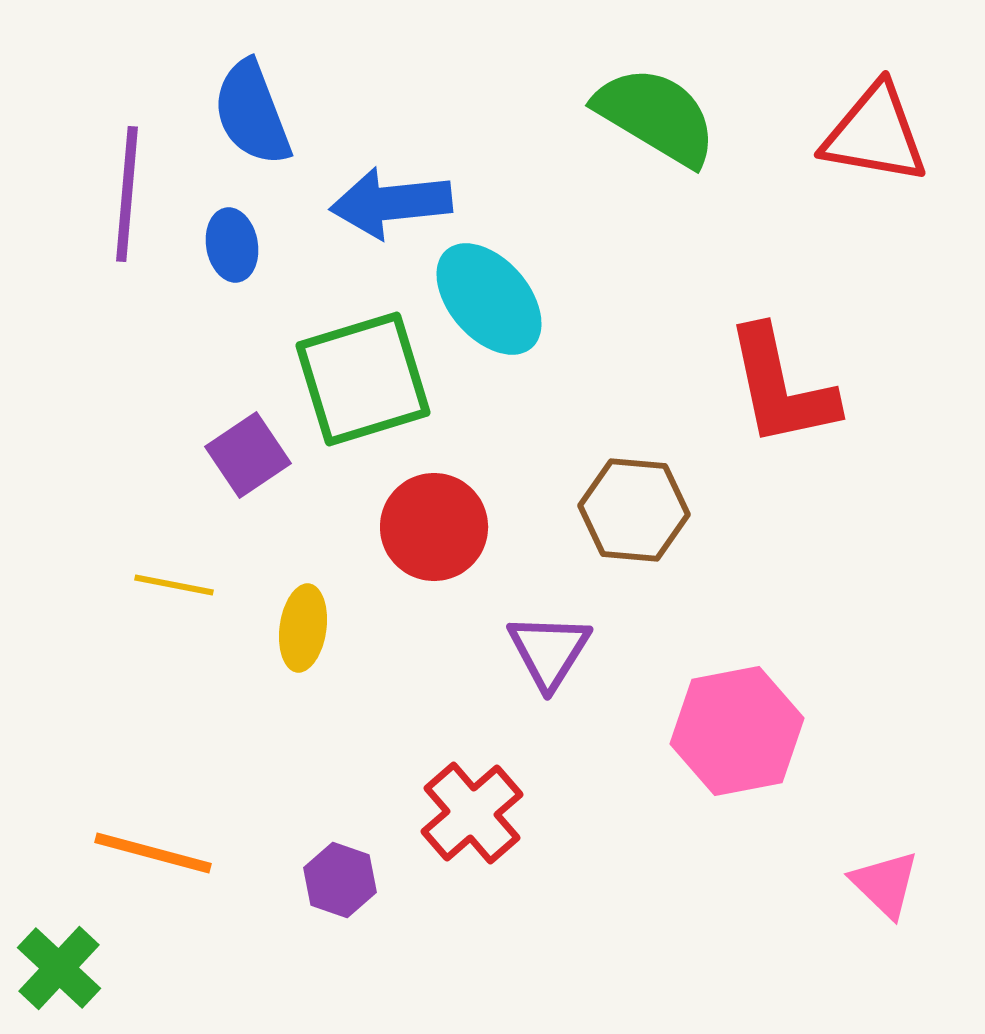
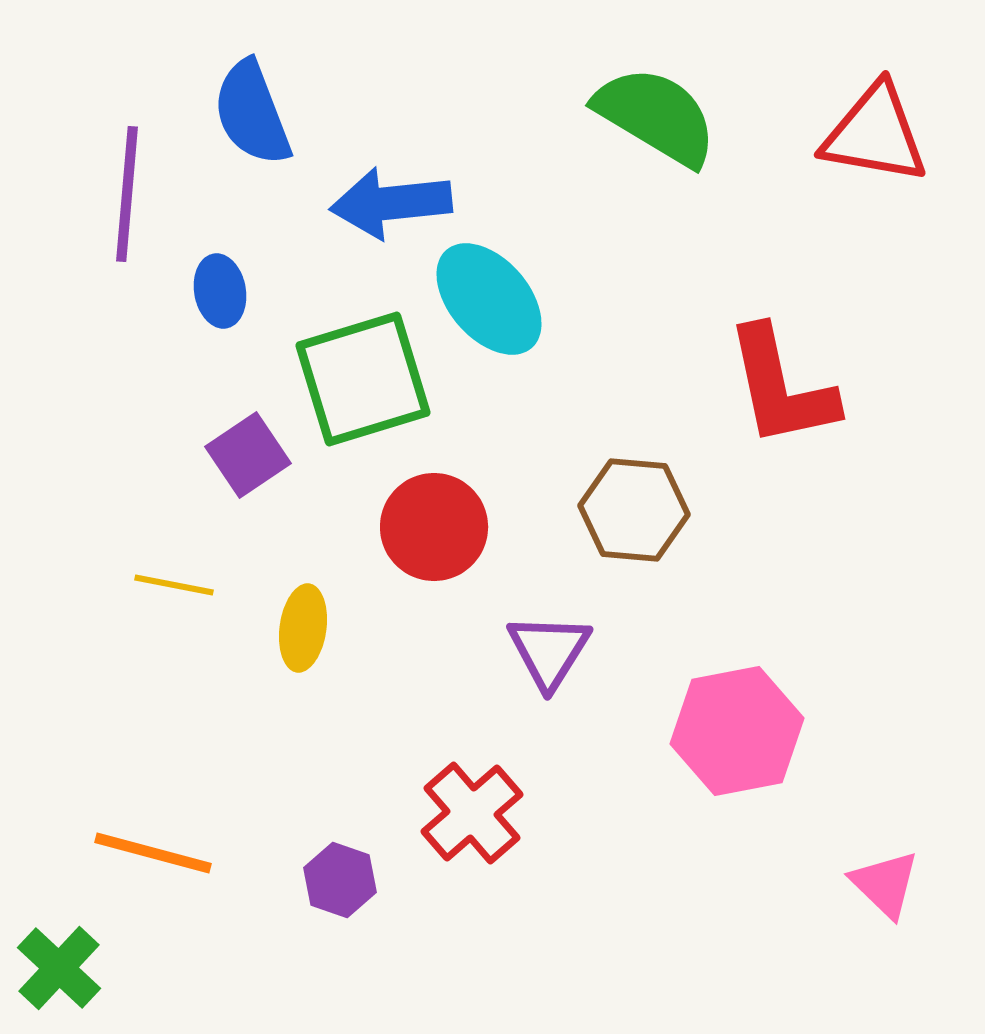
blue ellipse: moved 12 px left, 46 px down
